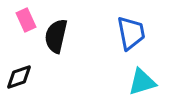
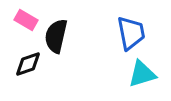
pink rectangle: rotated 35 degrees counterclockwise
black diamond: moved 9 px right, 13 px up
cyan triangle: moved 8 px up
